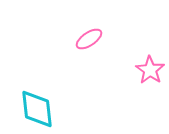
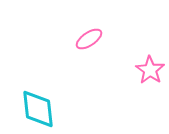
cyan diamond: moved 1 px right
